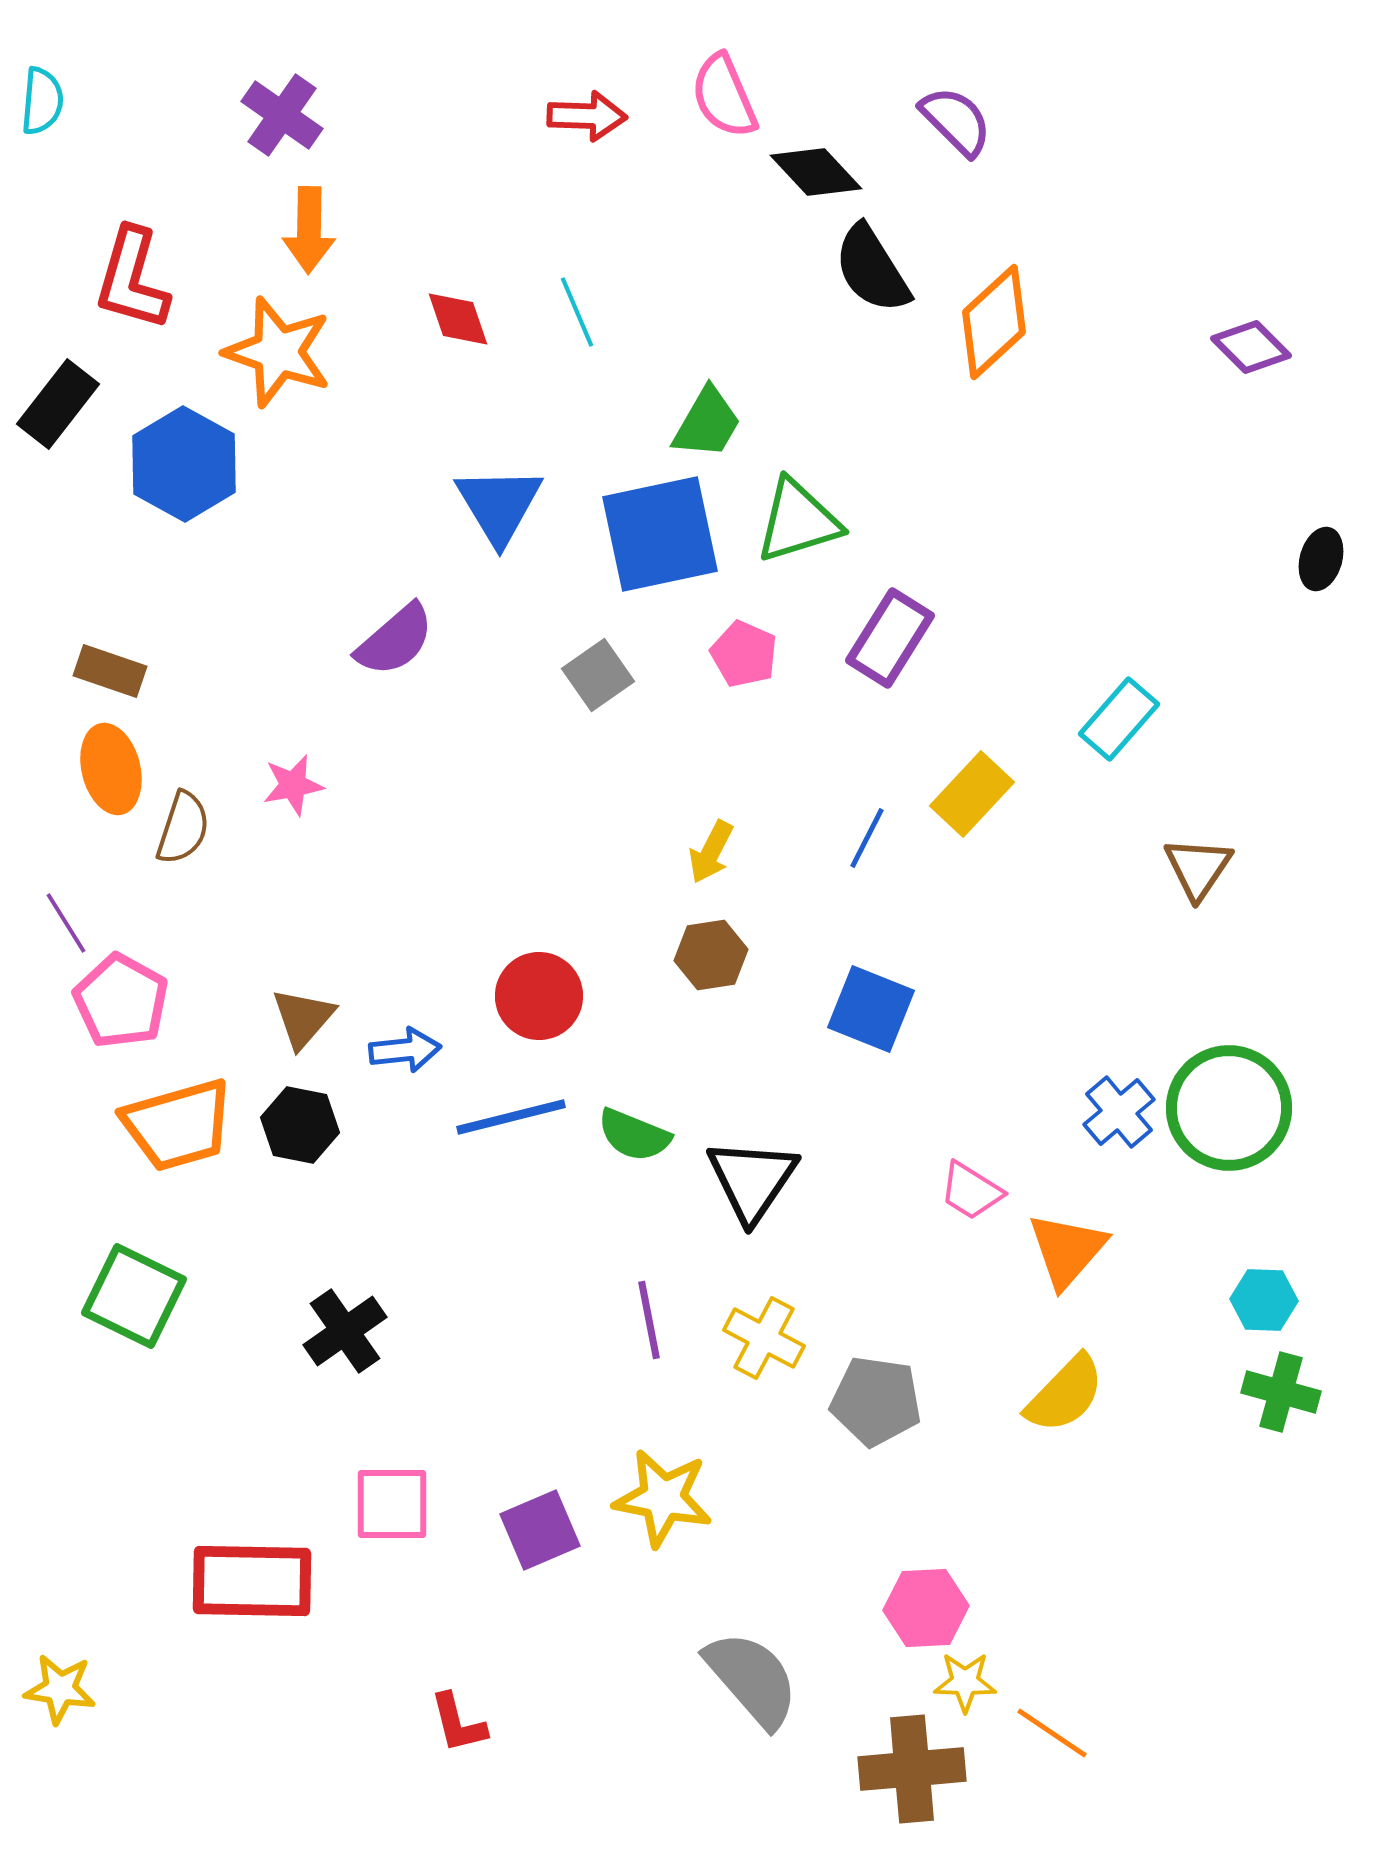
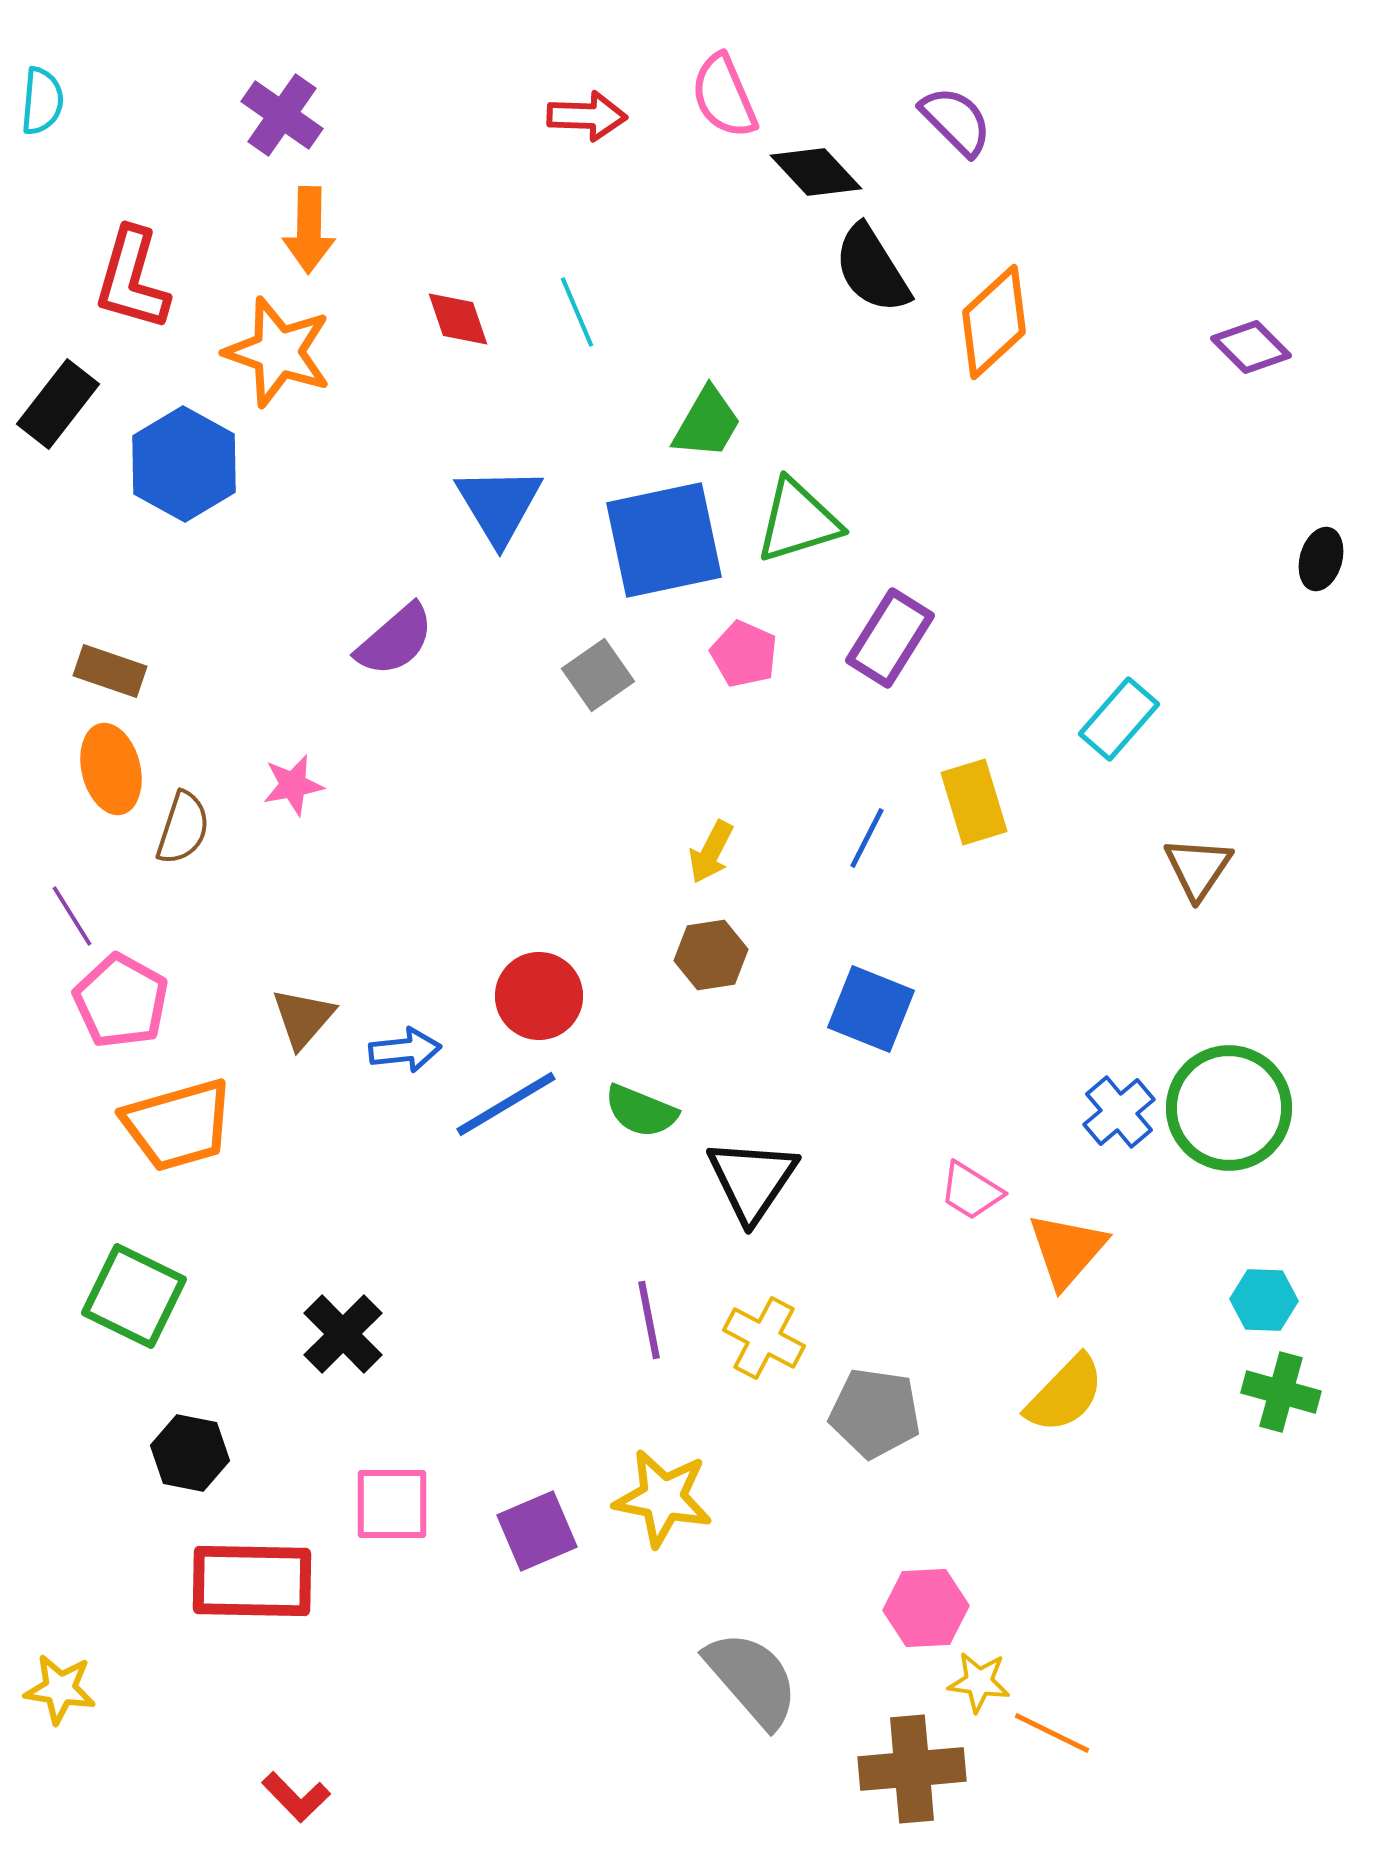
blue square at (660, 534): moved 4 px right, 6 px down
yellow rectangle at (972, 794): moved 2 px right, 8 px down; rotated 60 degrees counterclockwise
purple line at (66, 923): moved 6 px right, 7 px up
blue line at (511, 1117): moved 5 px left, 13 px up; rotated 17 degrees counterclockwise
black hexagon at (300, 1125): moved 110 px left, 328 px down
green semicircle at (634, 1135): moved 7 px right, 24 px up
black cross at (345, 1331): moved 2 px left, 3 px down; rotated 10 degrees counterclockwise
gray pentagon at (876, 1401): moved 1 px left, 12 px down
purple square at (540, 1530): moved 3 px left, 1 px down
yellow star at (965, 1682): moved 14 px right; rotated 6 degrees clockwise
red L-shape at (458, 1723): moved 162 px left, 74 px down; rotated 30 degrees counterclockwise
orange line at (1052, 1733): rotated 8 degrees counterclockwise
